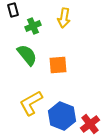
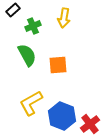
black rectangle: rotated 64 degrees clockwise
green semicircle: rotated 10 degrees clockwise
